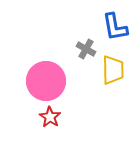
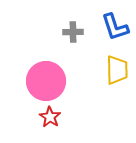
blue L-shape: rotated 8 degrees counterclockwise
gray cross: moved 13 px left, 17 px up; rotated 30 degrees counterclockwise
yellow trapezoid: moved 4 px right
